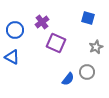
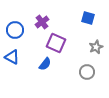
blue semicircle: moved 23 px left, 15 px up
